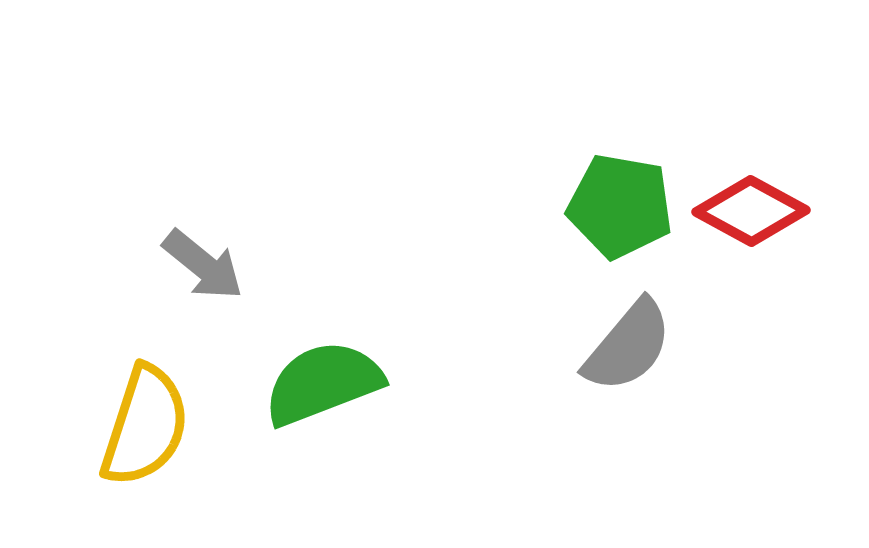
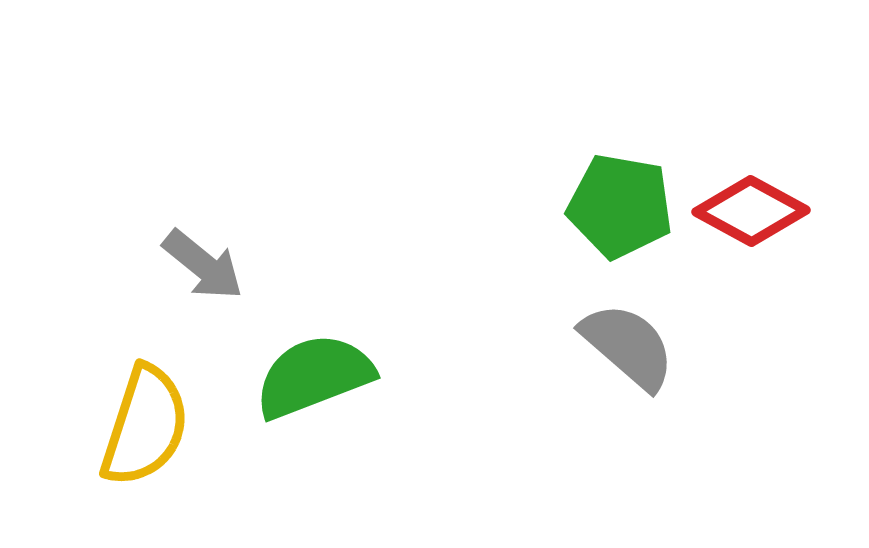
gray semicircle: rotated 89 degrees counterclockwise
green semicircle: moved 9 px left, 7 px up
